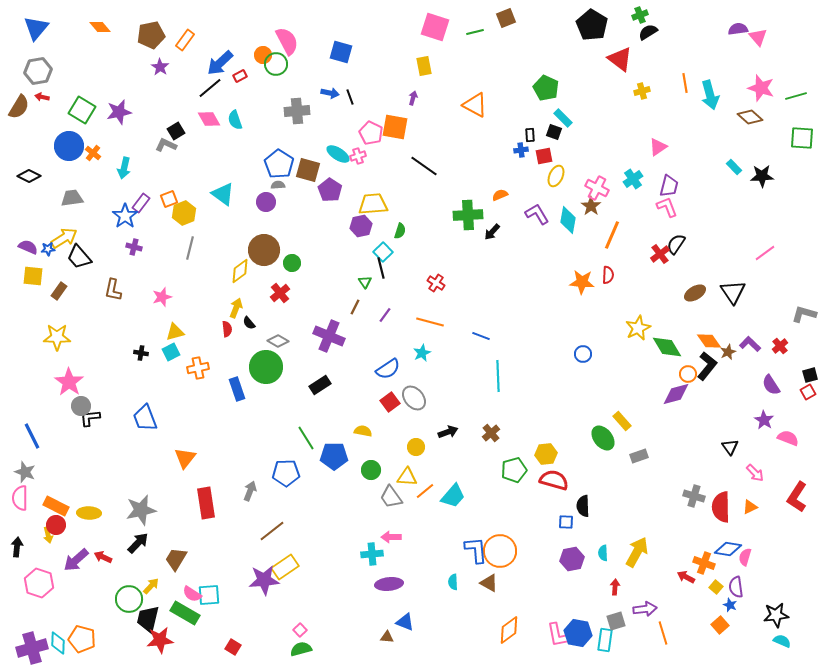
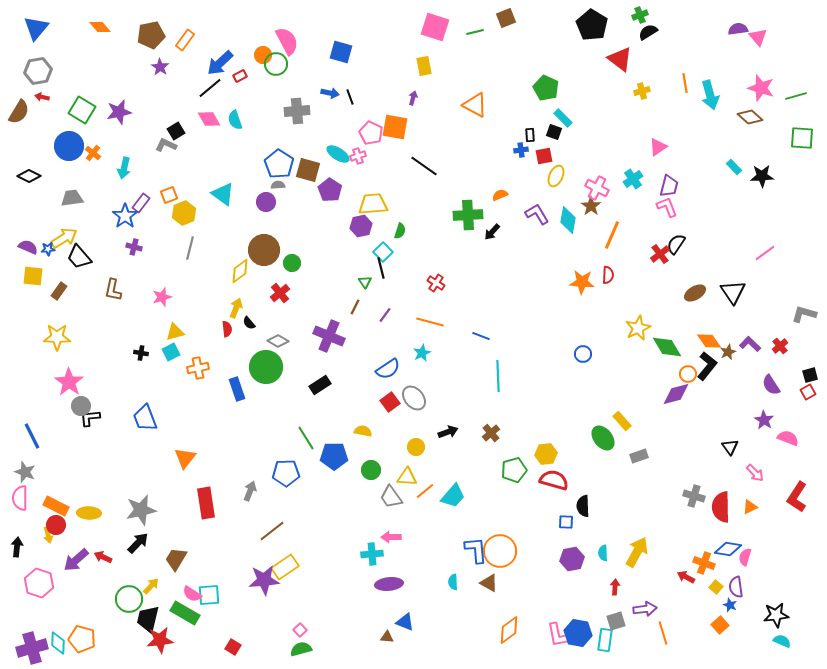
brown semicircle at (19, 107): moved 5 px down
orange square at (169, 199): moved 4 px up
